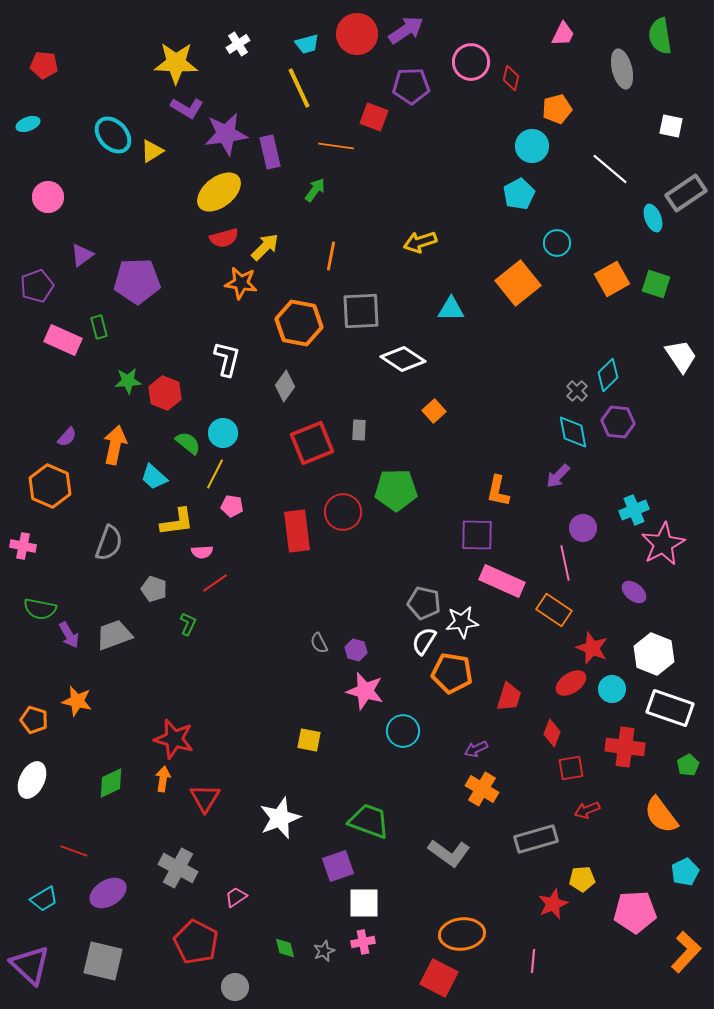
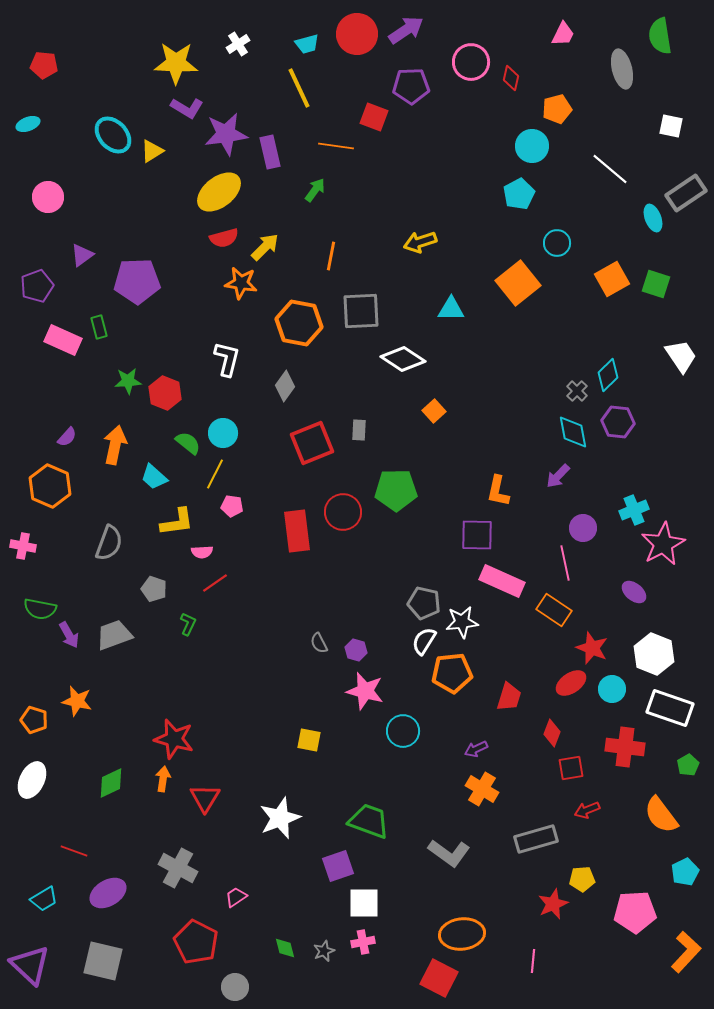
orange pentagon at (452, 673): rotated 15 degrees counterclockwise
